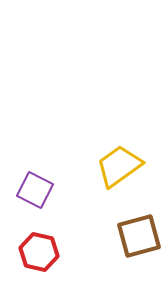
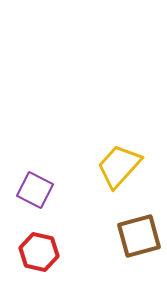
yellow trapezoid: rotated 12 degrees counterclockwise
